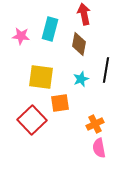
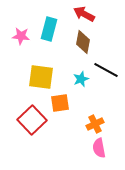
red arrow: rotated 50 degrees counterclockwise
cyan rectangle: moved 1 px left
brown diamond: moved 4 px right, 2 px up
black line: rotated 70 degrees counterclockwise
